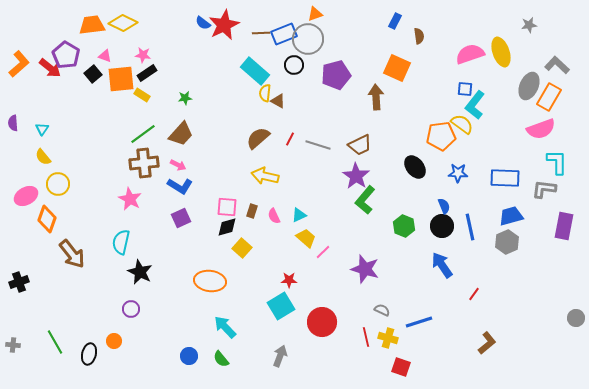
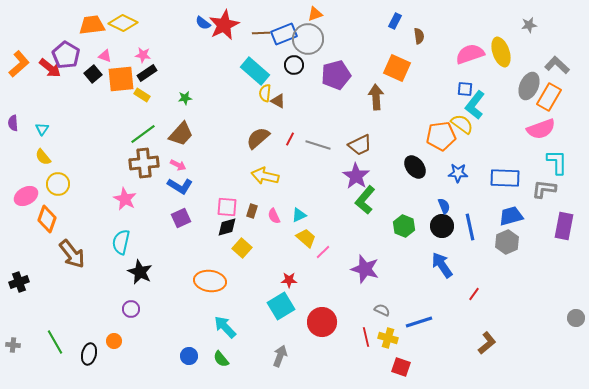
pink star at (130, 199): moved 5 px left
